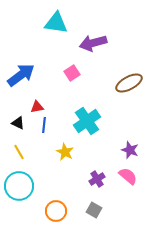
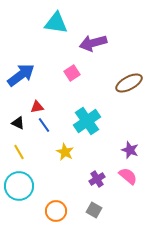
blue line: rotated 42 degrees counterclockwise
